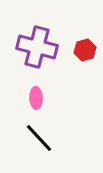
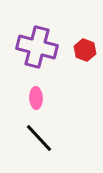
red hexagon: rotated 25 degrees counterclockwise
